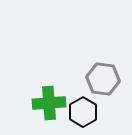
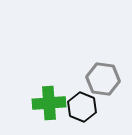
black hexagon: moved 1 px left, 5 px up; rotated 8 degrees counterclockwise
